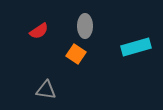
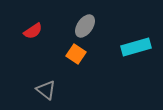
gray ellipse: rotated 35 degrees clockwise
red semicircle: moved 6 px left
gray triangle: rotated 30 degrees clockwise
